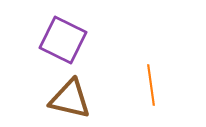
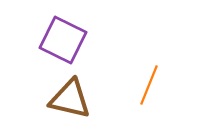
orange line: moved 2 px left; rotated 30 degrees clockwise
